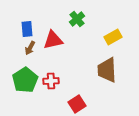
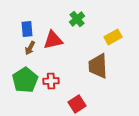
brown trapezoid: moved 9 px left, 4 px up
